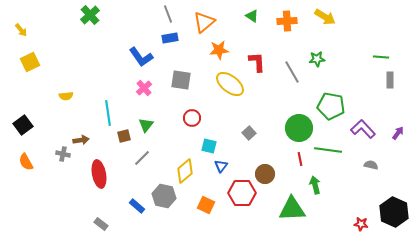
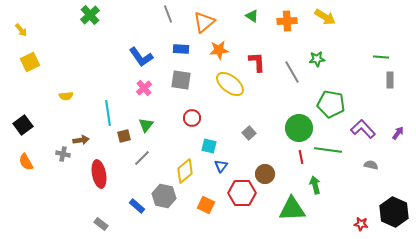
blue rectangle at (170, 38): moved 11 px right, 11 px down; rotated 14 degrees clockwise
green pentagon at (331, 106): moved 2 px up
red line at (300, 159): moved 1 px right, 2 px up
